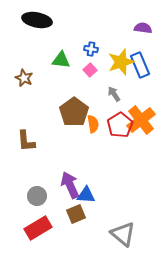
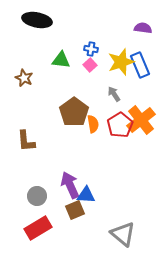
pink square: moved 5 px up
brown square: moved 1 px left, 4 px up
